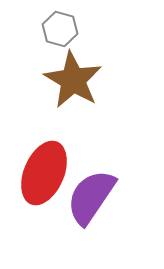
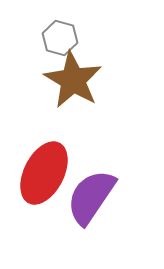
gray hexagon: moved 9 px down
red ellipse: rotated 4 degrees clockwise
